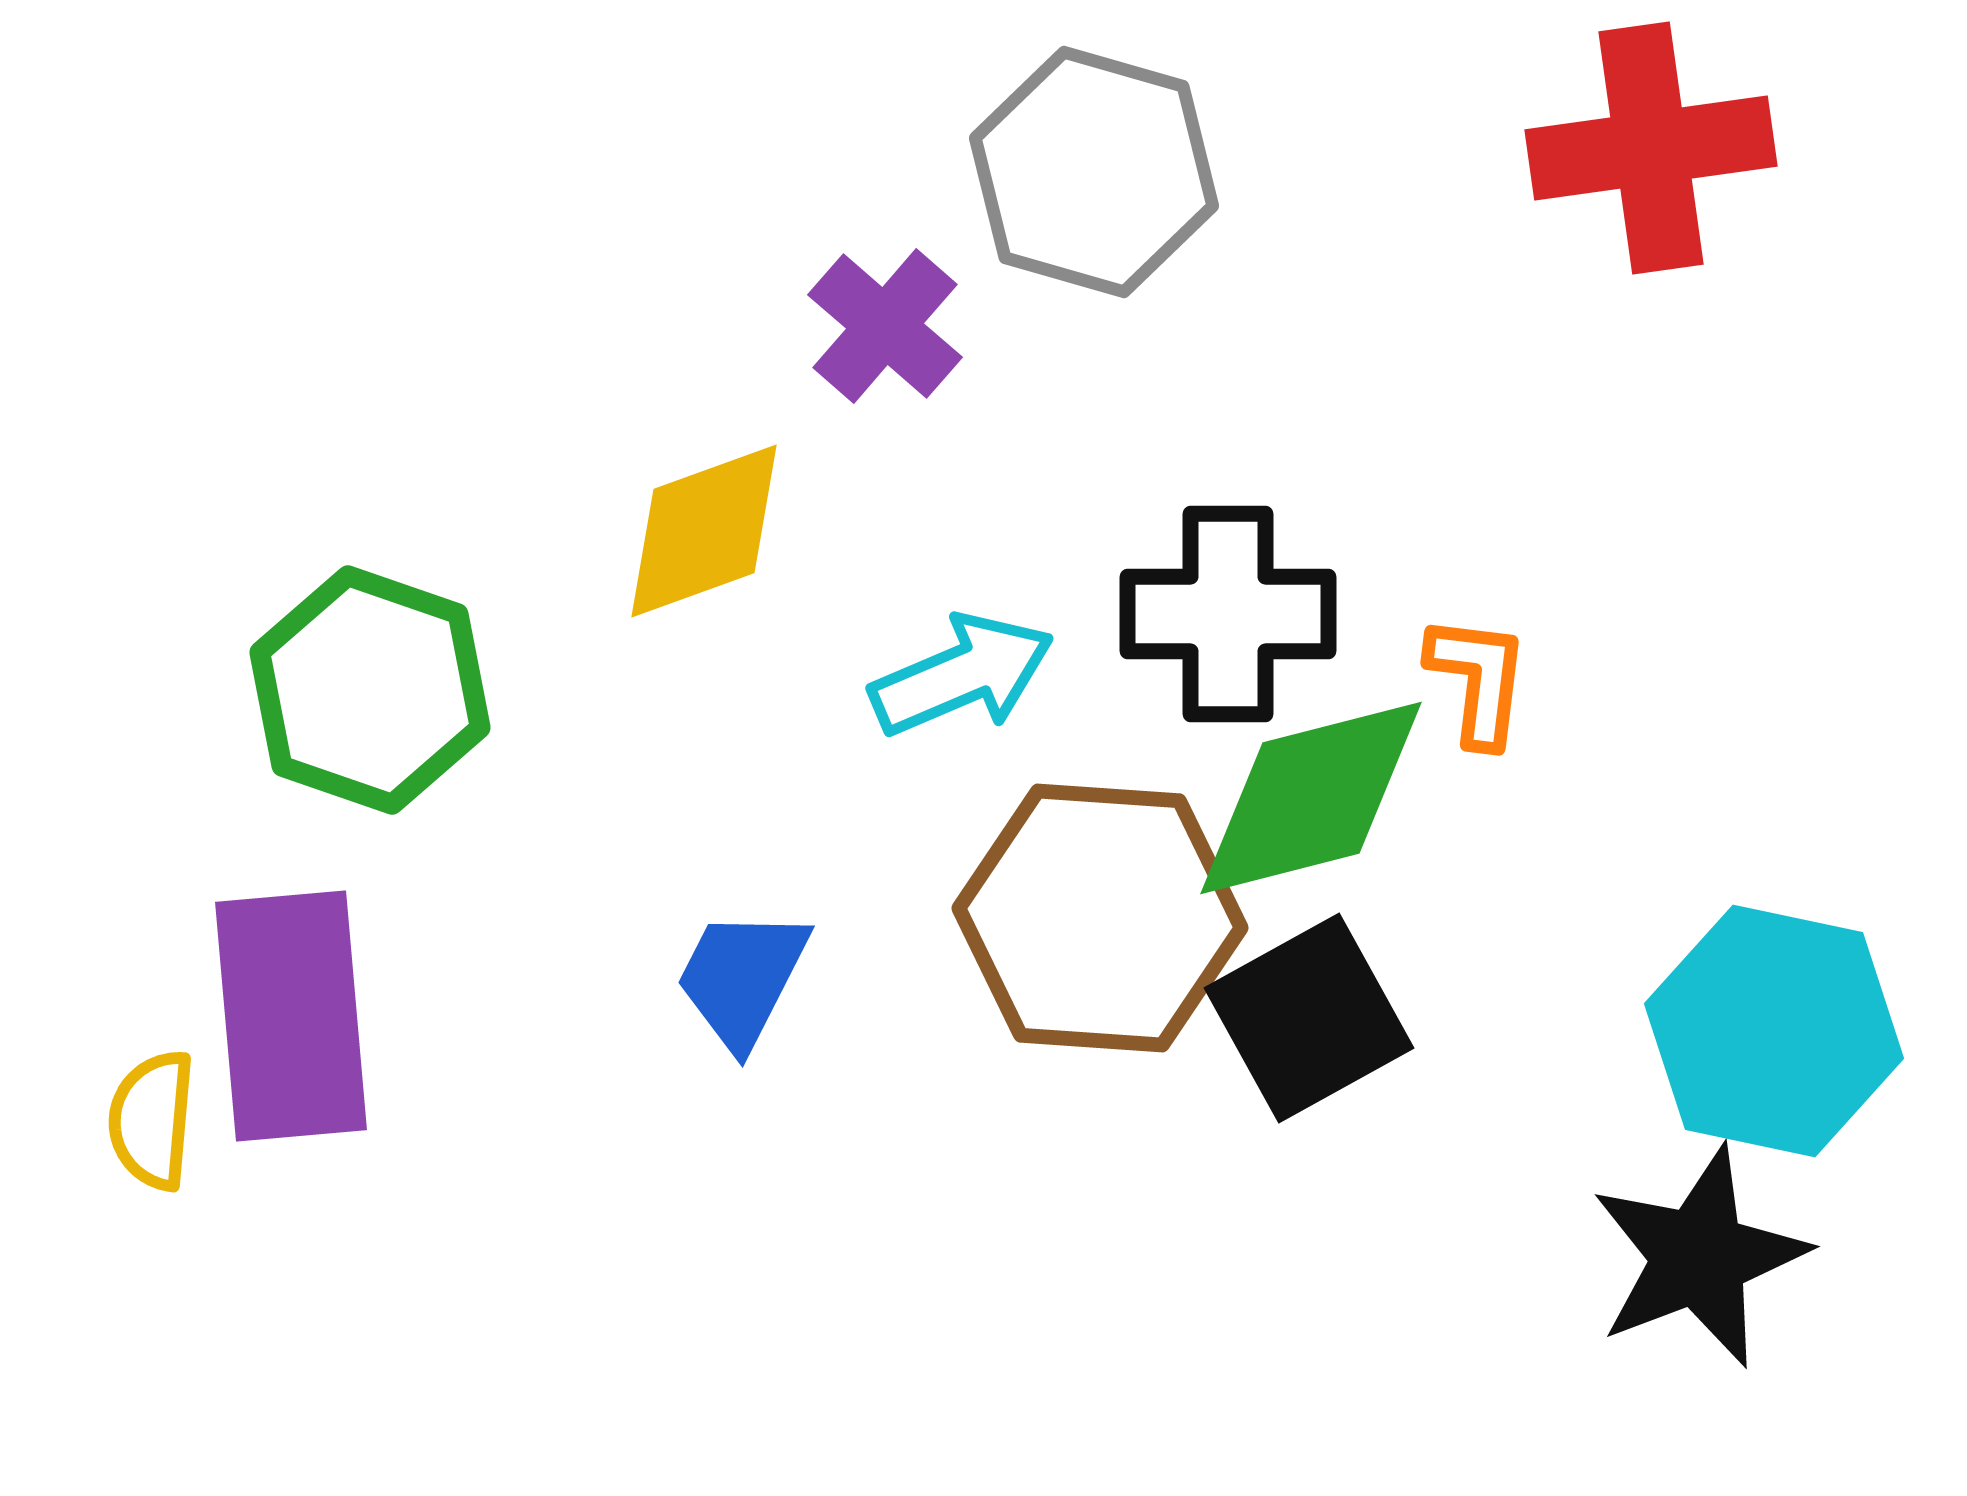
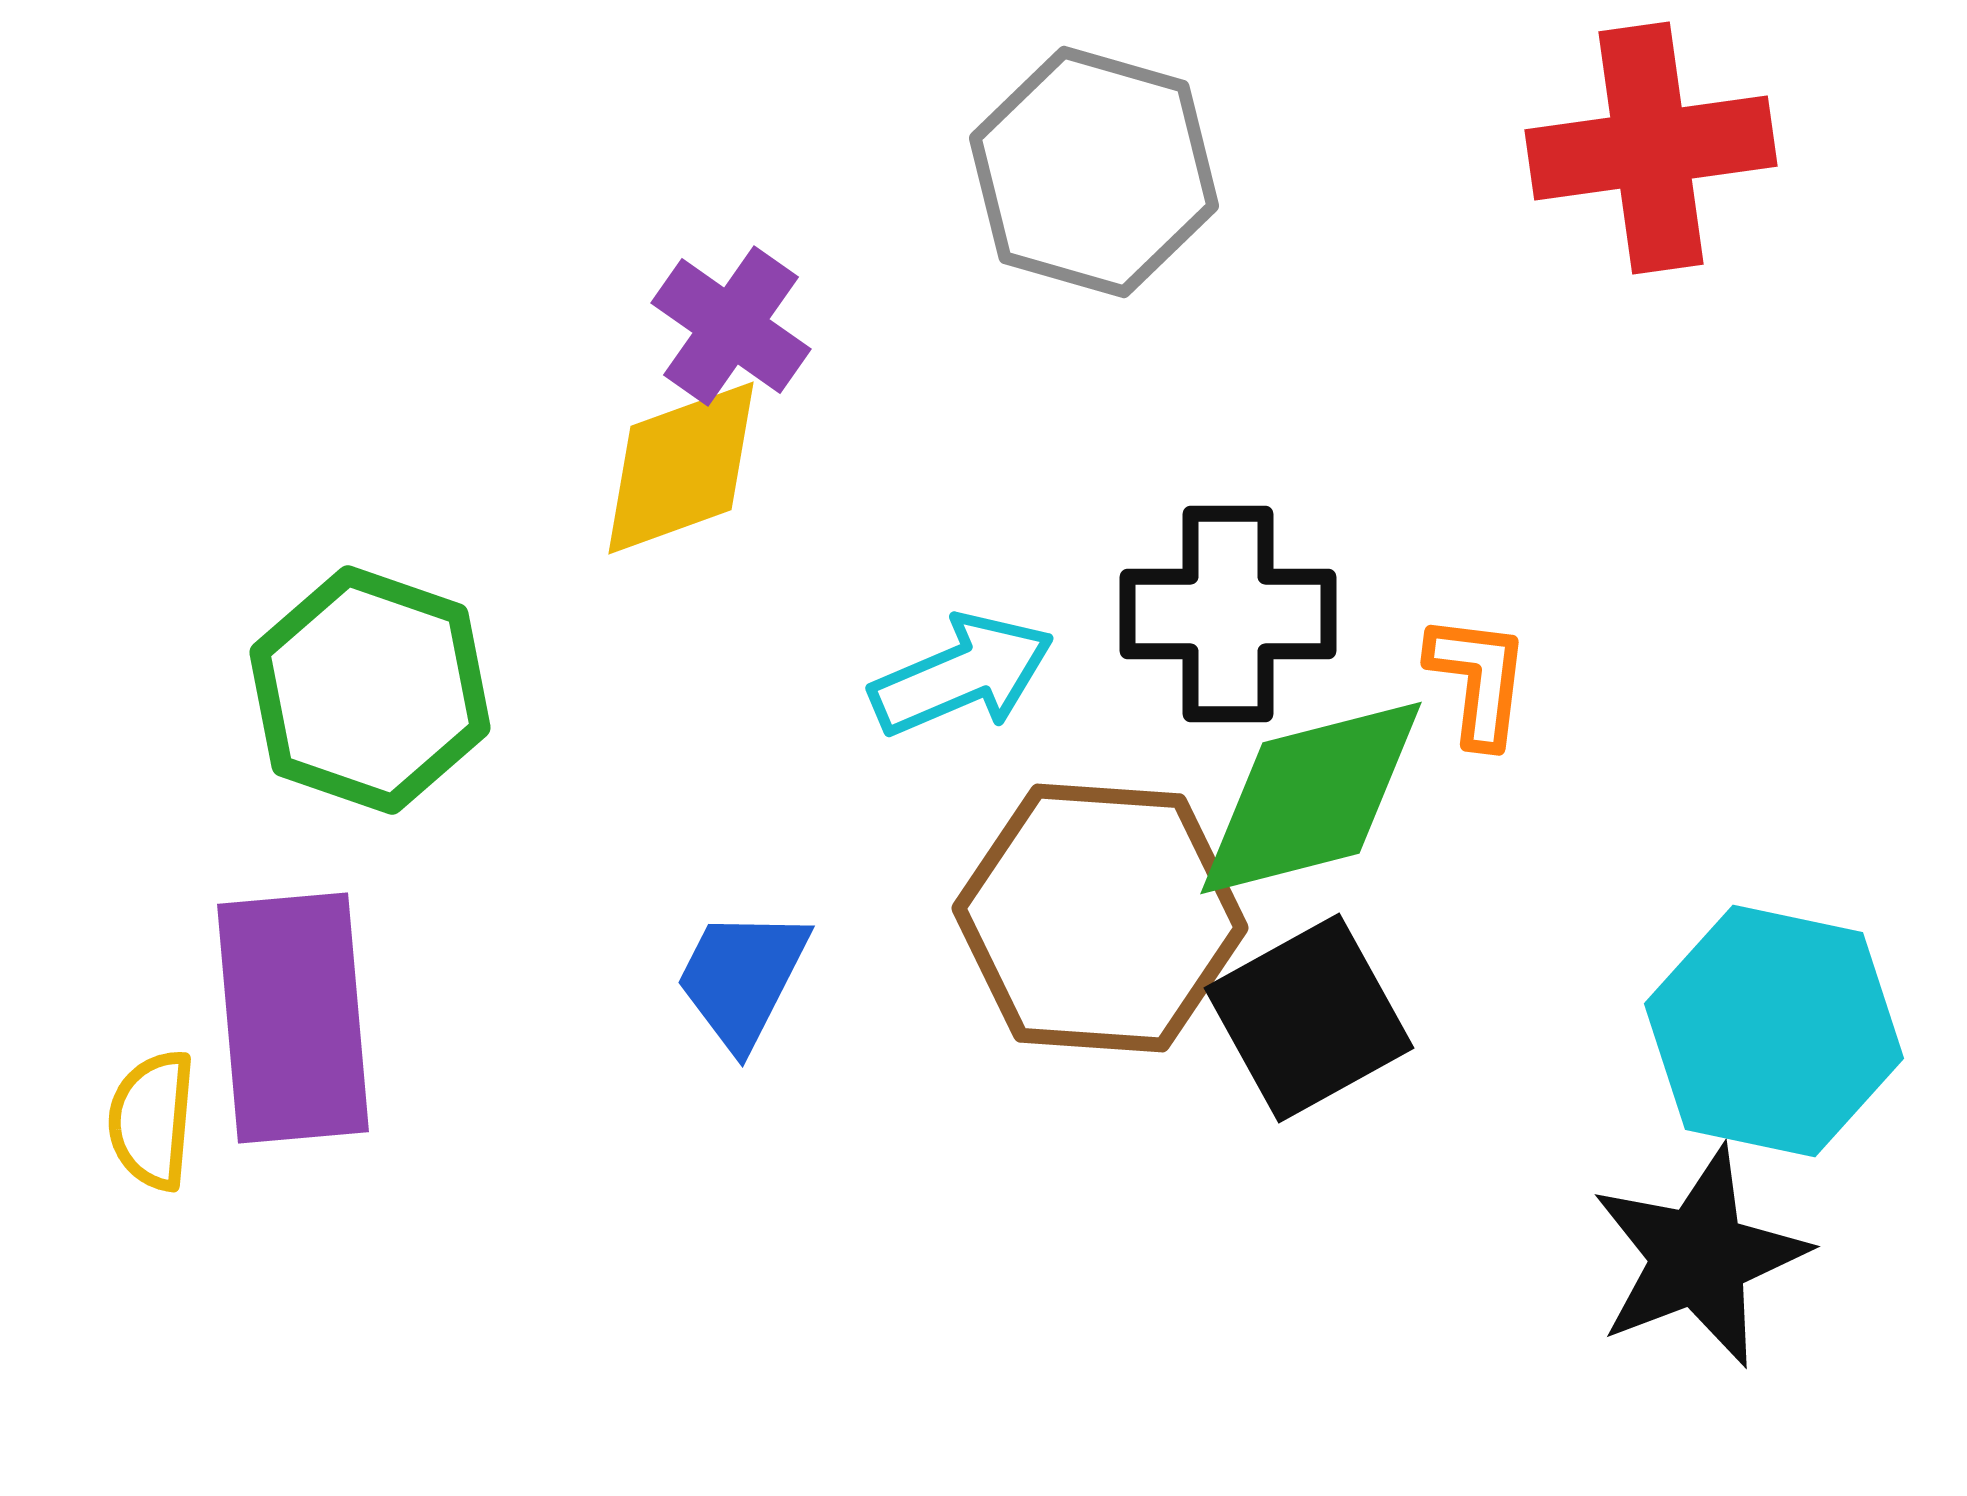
purple cross: moved 154 px left; rotated 6 degrees counterclockwise
yellow diamond: moved 23 px left, 63 px up
purple rectangle: moved 2 px right, 2 px down
